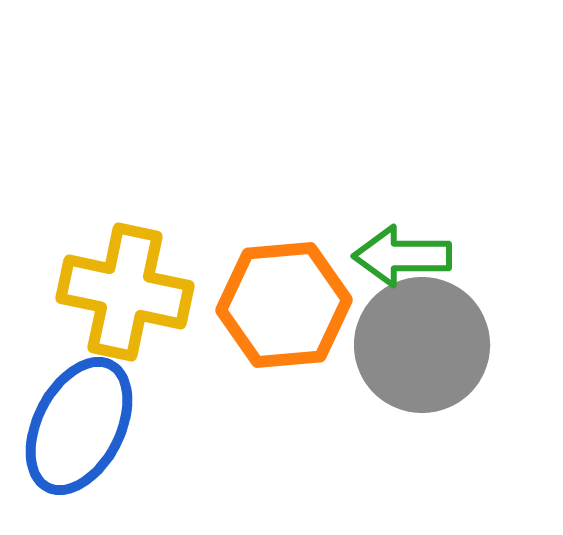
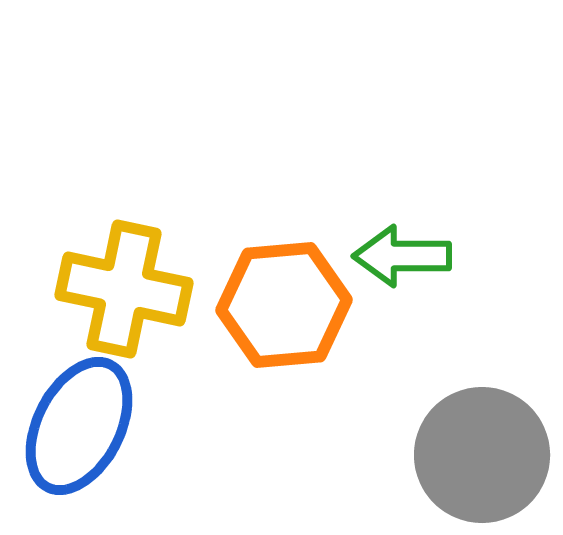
yellow cross: moved 1 px left, 3 px up
gray circle: moved 60 px right, 110 px down
